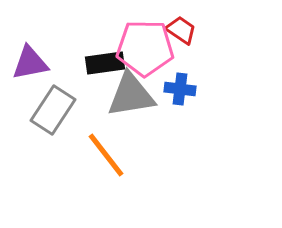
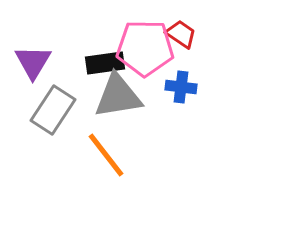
red trapezoid: moved 4 px down
purple triangle: moved 3 px right, 1 px up; rotated 48 degrees counterclockwise
blue cross: moved 1 px right, 2 px up
gray triangle: moved 13 px left, 1 px down
